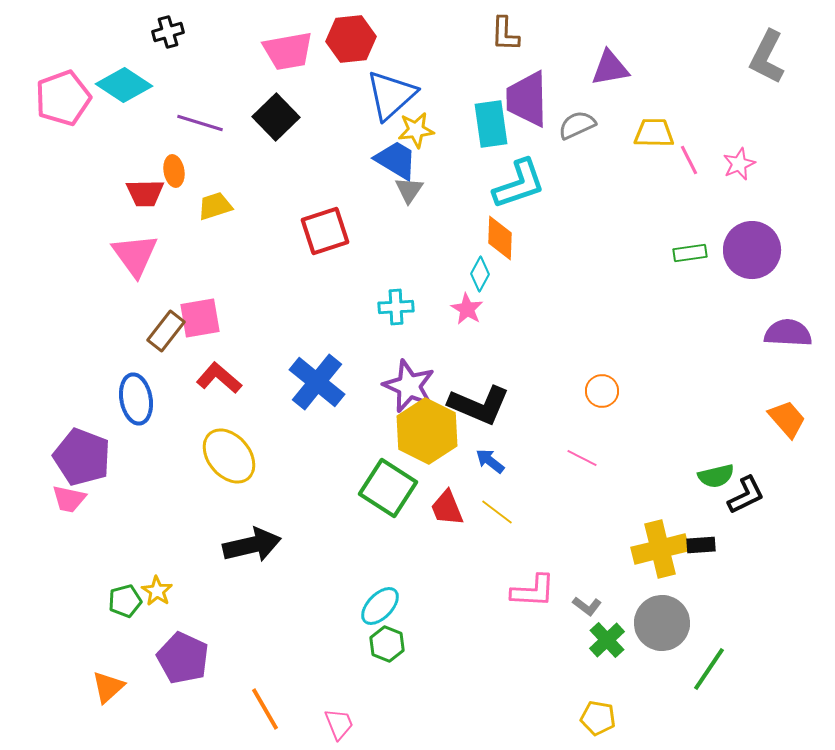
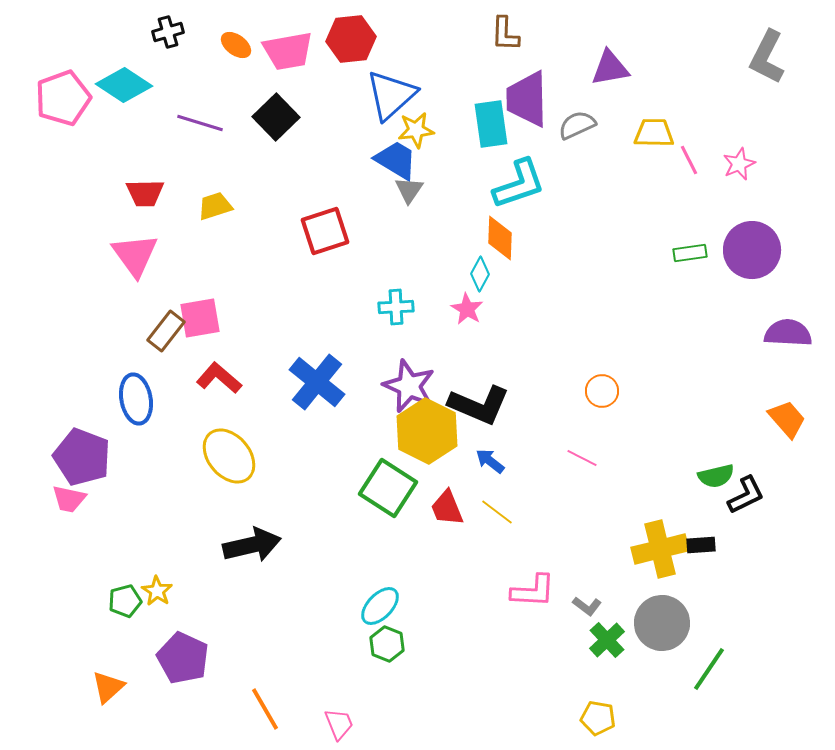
orange ellipse at (174, 171): moved 62 px right, 126 px up; rotated 44 degrees counterclockwise
